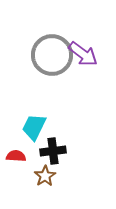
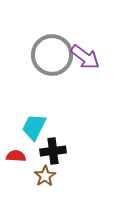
purple arrow: moved 2 px right, 3 px down
